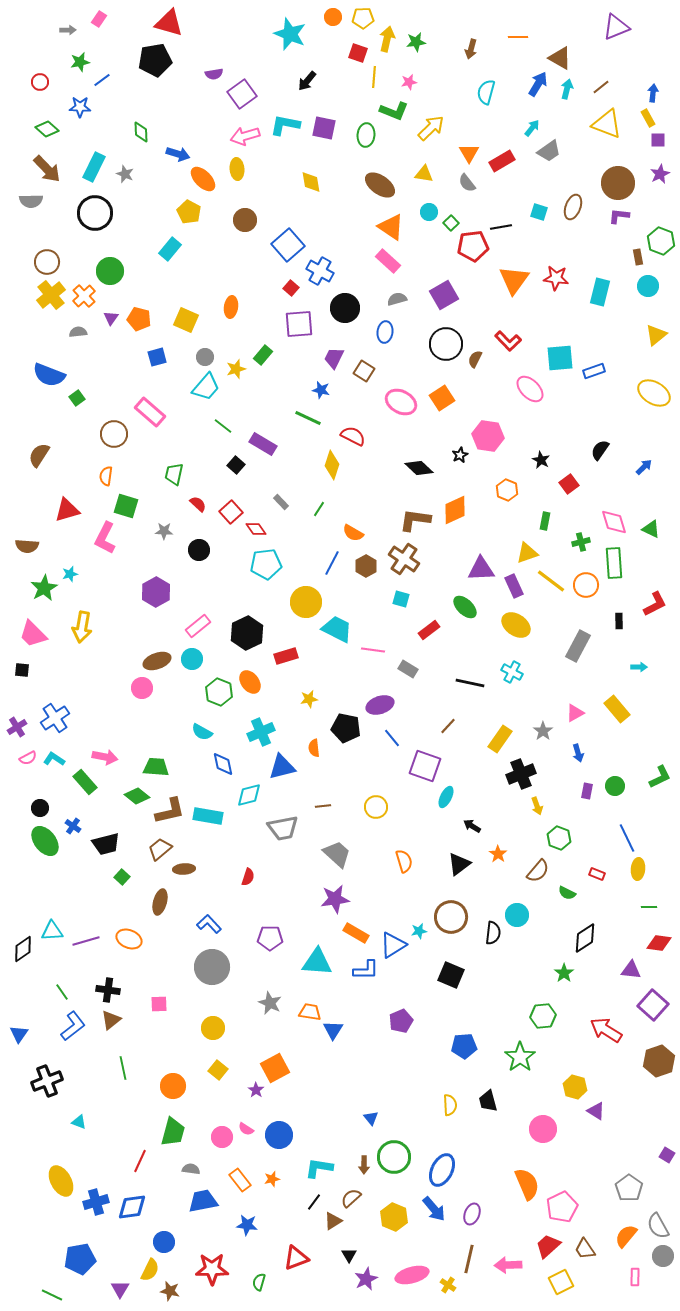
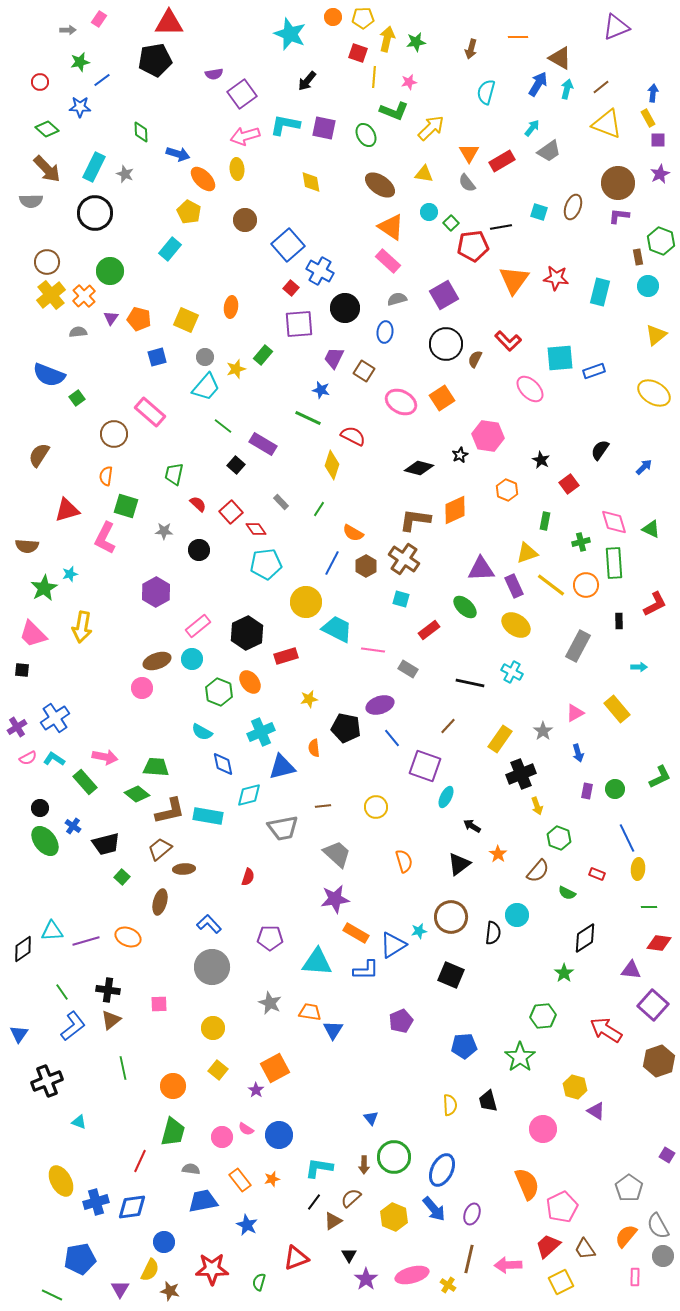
red triangle at (169, 23): rotated 16 degrees counterclockwise
green ellipse at (366, 135): rotated 35 degrees counterclockwise
black diamond at (419, 468): rotated 28 degrees counterclockwise
yellow line at (551, 581): moved 4 px down
green circle at (615, 786): moved 3 px down
green diamond at (137, 796): moved 2 px up
orange ellipse at (129, 939): moved 1 px left, 2 px up
blue star at (247, 1225): rotated 20 degrees clockwise
purple star at (366, 1279): rotated 10 degrees counterclockwise
